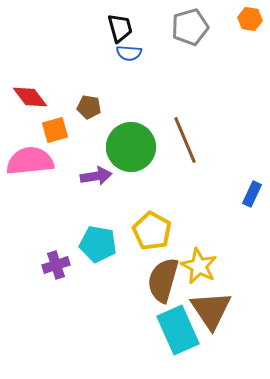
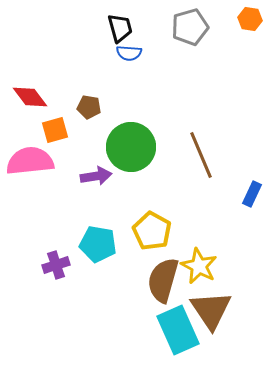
brown line: moved 16 px right, 15 px down
